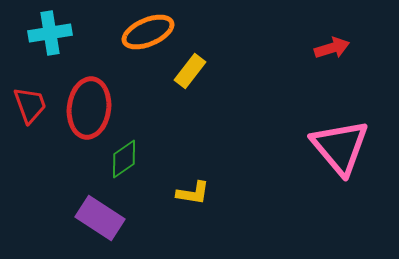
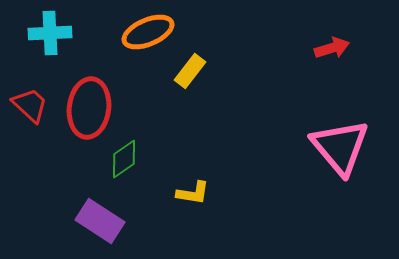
cyan cross: rotated 6 degrees clockwise
red trapezoid: rotated 27 degrees counterclockwise
purple rectangle: moved 3 px down
